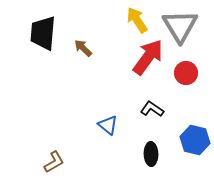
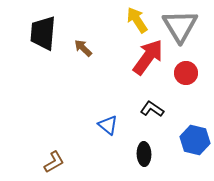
black ellipse: moved 7 px left
